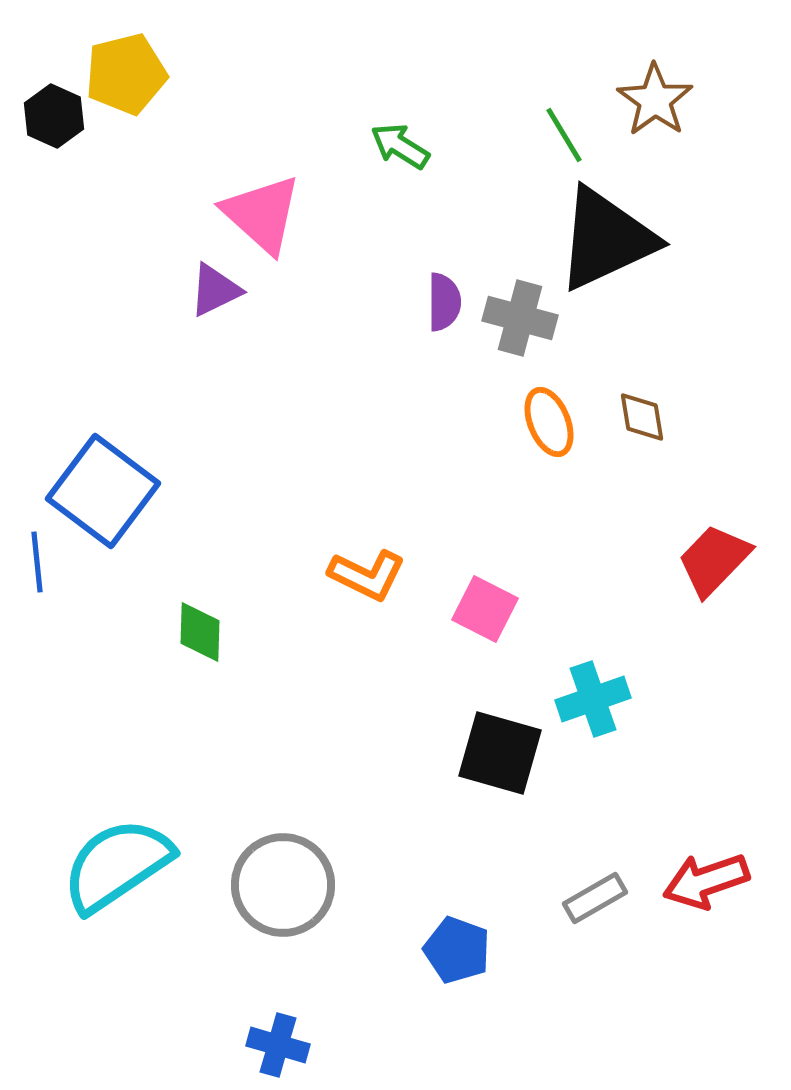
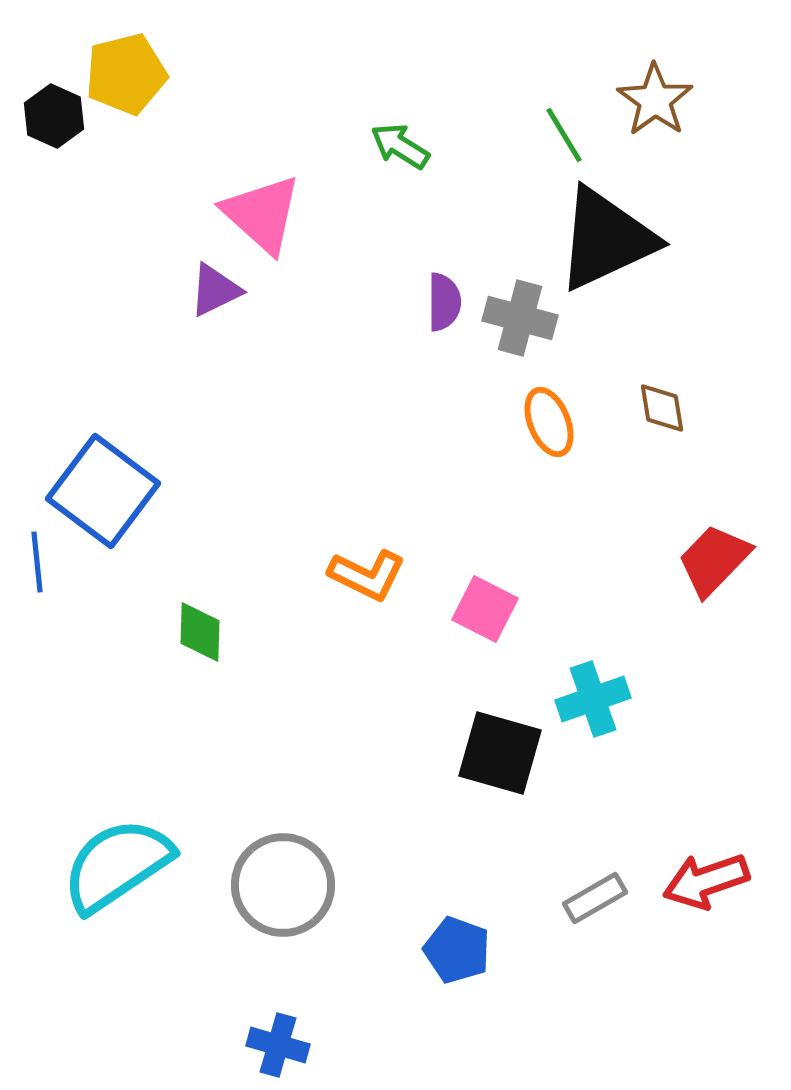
brown diamond: moved 20 px right, 9 px up
